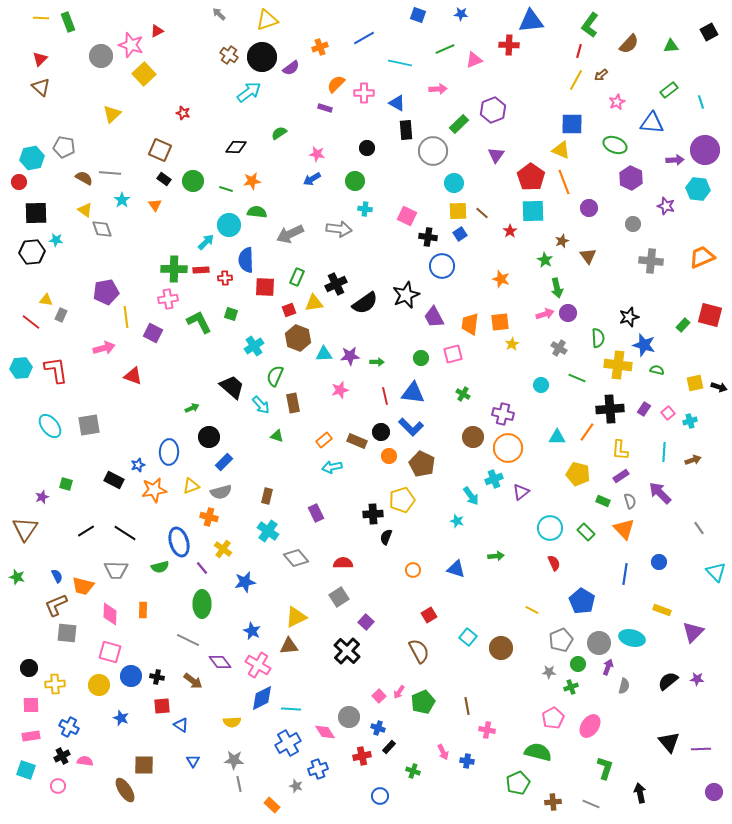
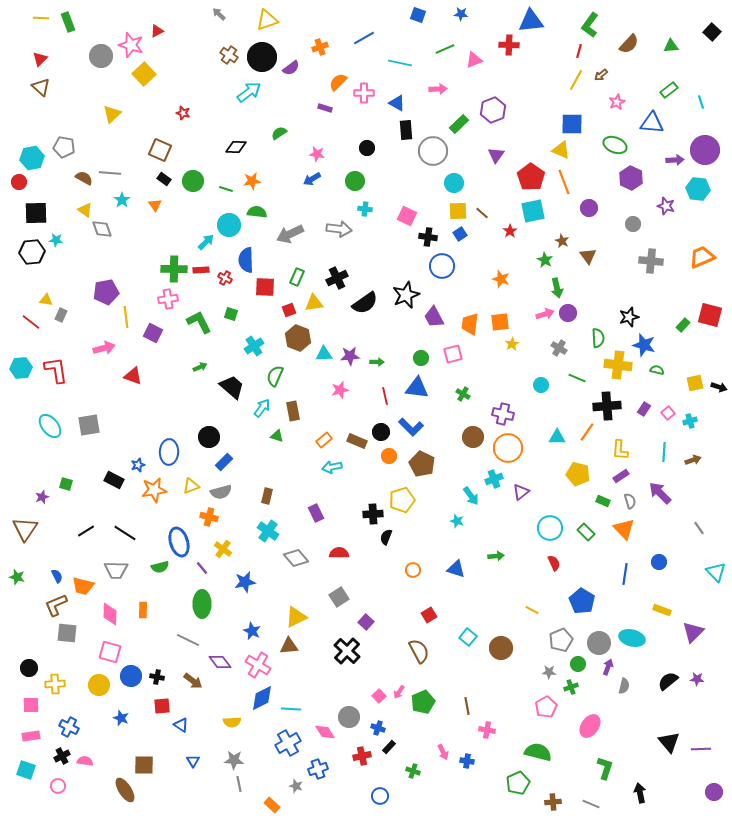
black square at (709, 32): moved 3 px right; rotated 18 degrees counterclockwise
orange semicircle at (336, 84): moved 2 px right, 2 px up
cyan square at (533, 211): rotated 10 degrees counterclockwise
brown star at (562, 241): rotated 24 degrees counterclockwise
red cross at (225, 278): rotated 32 degrees clockwise
black cross at (336, 284): moved 1 px right, 6 px up
blue triangle at (413, 393): moved 4 px right, 5 px up
brown rectangle at (293, 403): moved 8 px down
cyan arrow at (261, 405): moved 1 px right, 3 px down; rotated 102 degrees counterclockwise
green arrow at (192, 408): moved 8 px right, 41 px up
black cross at (610, 409): moved 3 px left, 3 px up
red semicircle at (343, 563): moved 4 px left, 10 px up
pink pentagon at (553, 718): moved 7 px left, 11 px up
